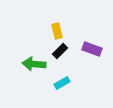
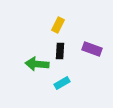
yellow rectangle: moved 1 px right, 6 px up; rotated 42 degrees clockwise
black rectangle: rotated 42 degrees counterclockwise
green arrow: moved 3 px right
